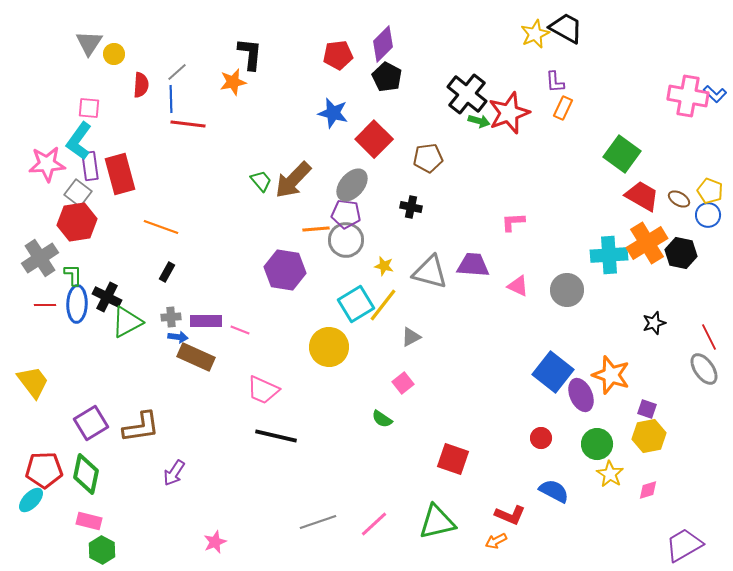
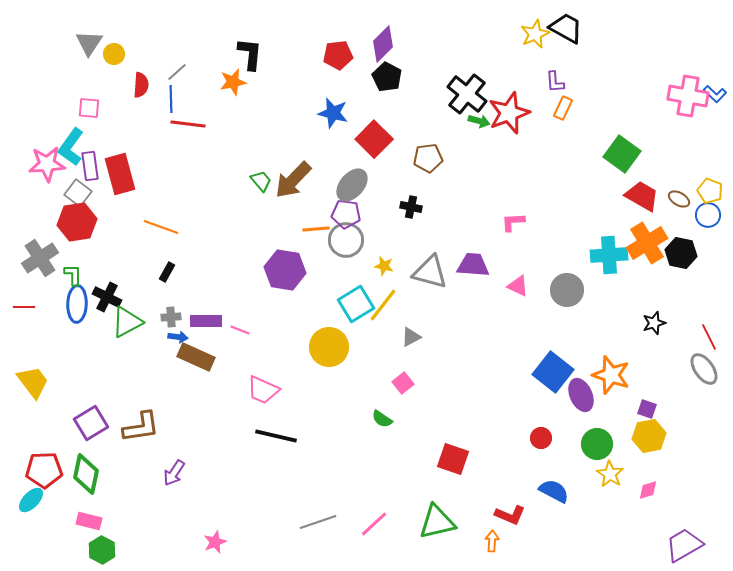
cyan L-shape at (79, 141): moved 8 px left, 6 px down
red line at (45, 305): moved 21 px left, 2 px down
orange arrow at (496, 541): moved 4 px left; rotated 120 degrees clockwise
